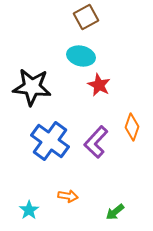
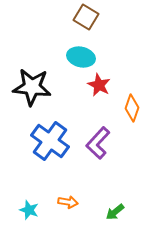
brown square: rotated 30 degrees counterclockwise
cyan ellipse: moved 1 px down
orange diamond: moved 19 px up
purple L-shape: moved 2 px right, 1 px down
orange arrow: moved 6 px down
cyan star: rotated 18 degrees counterclockwise
